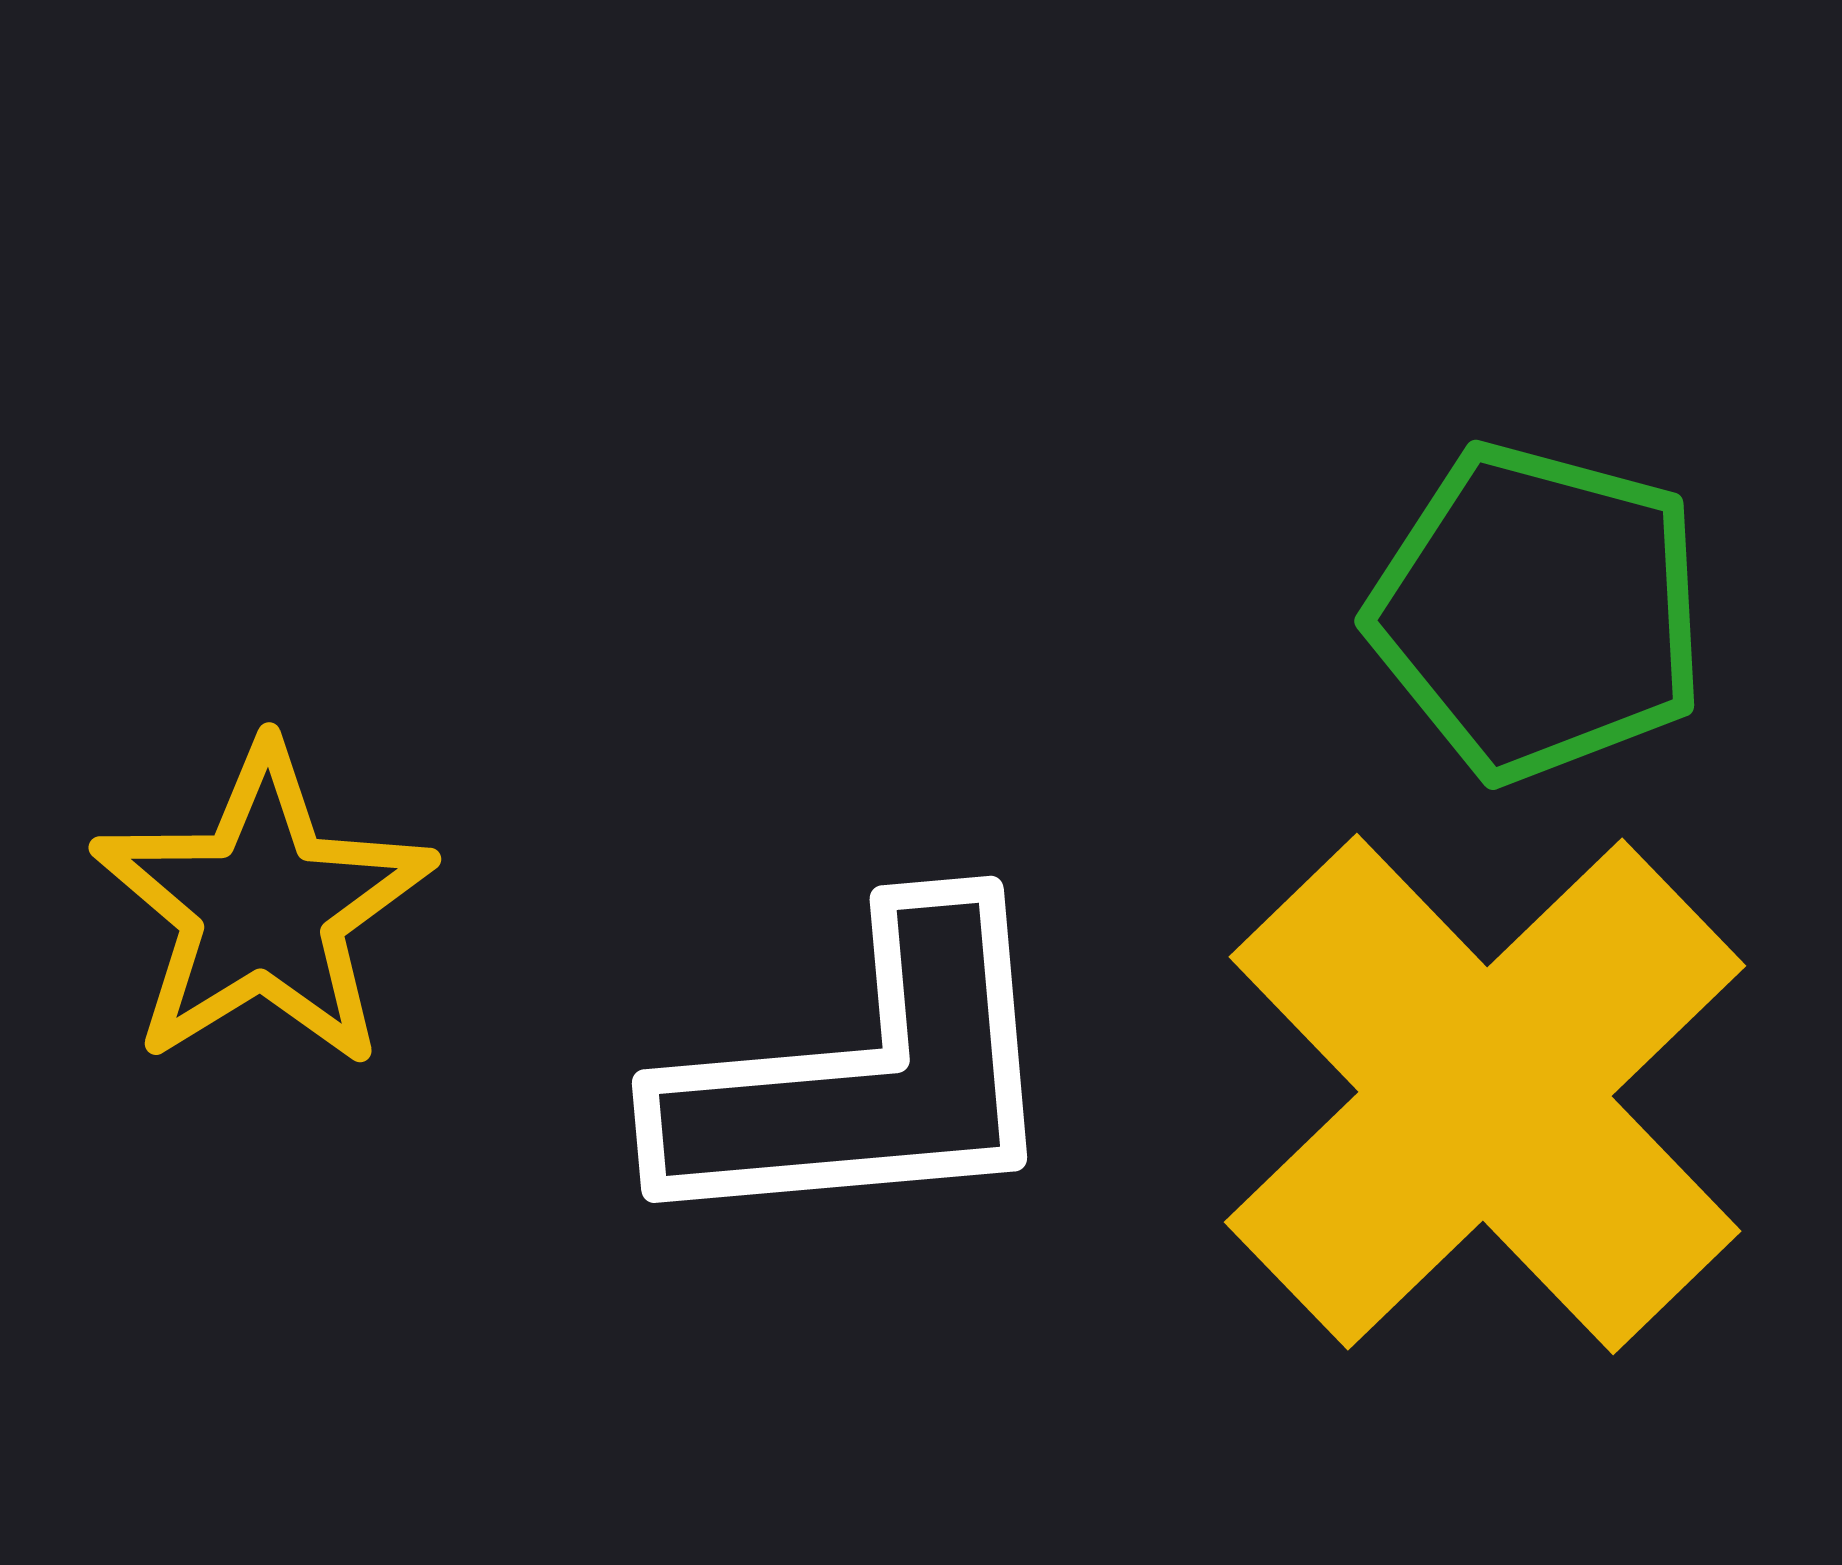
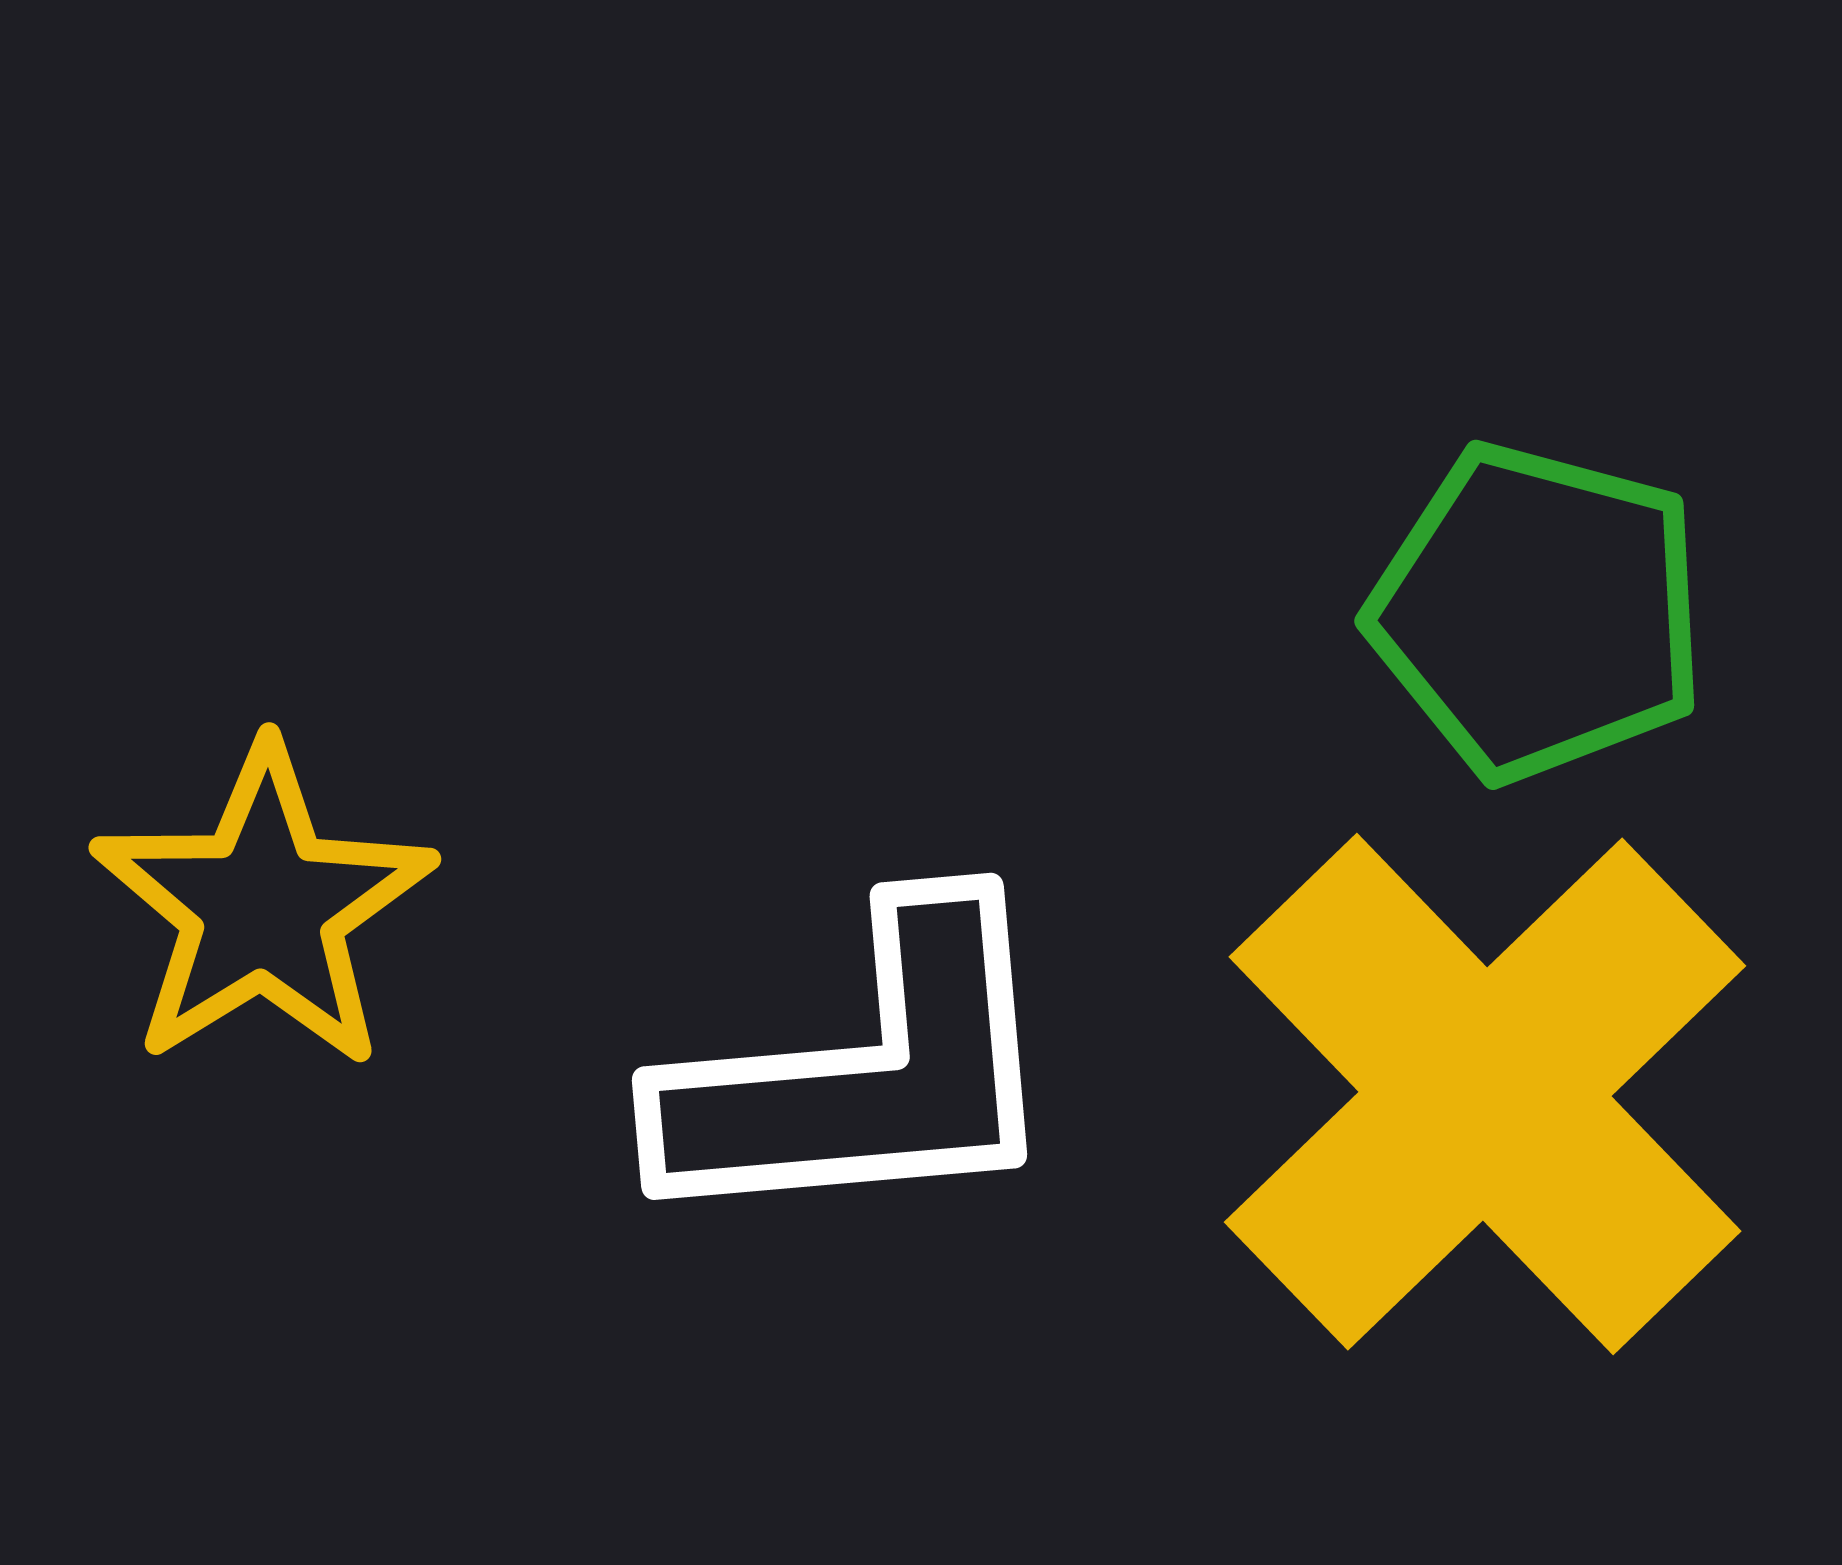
white L-shape: moved 3 px up
